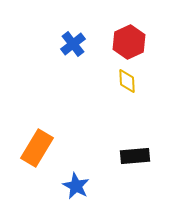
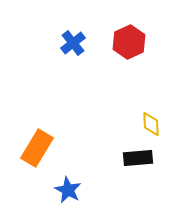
blue cross: moved 1 px up
yellow diamond: moved 24 px right, 43 px down
black rectangle: moved 3 px right, 2 px down
blue star: moved 8 px left, 4 px down
